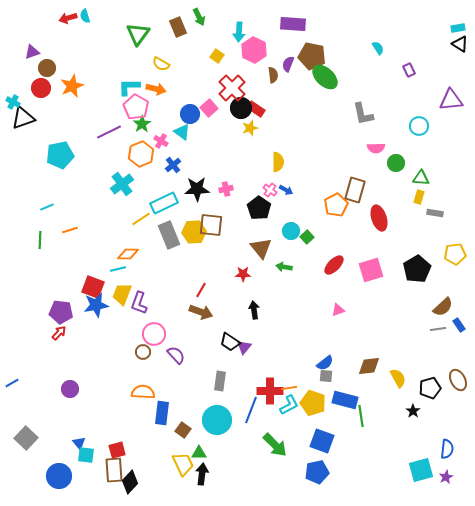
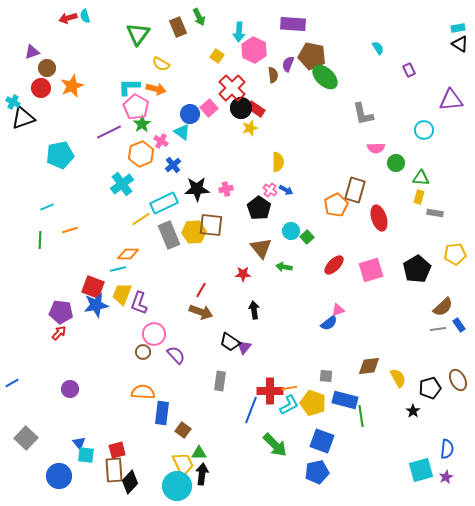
cyan circle at (419, 126): moved 5 px right, 4 px down
blue semicircle at (325, 363): moved 4 px right, 40 px up
cyan circle at (217, 420): moved 40 px left, 66 px down
